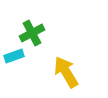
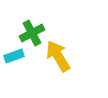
yellow arrow: moved 8 px left, 16 px up
